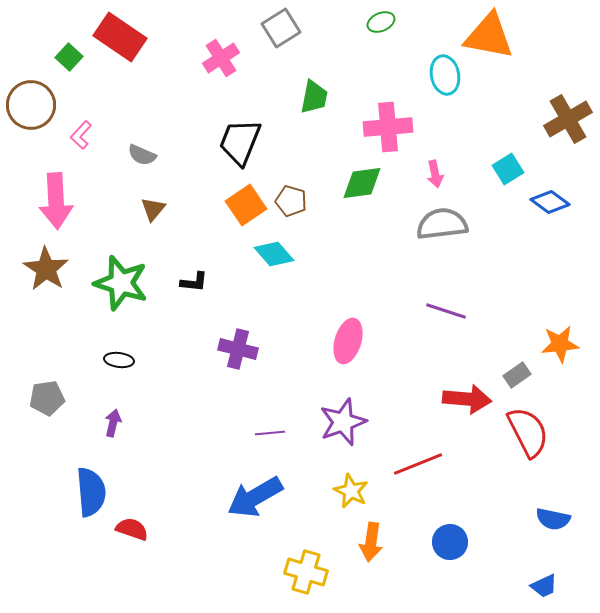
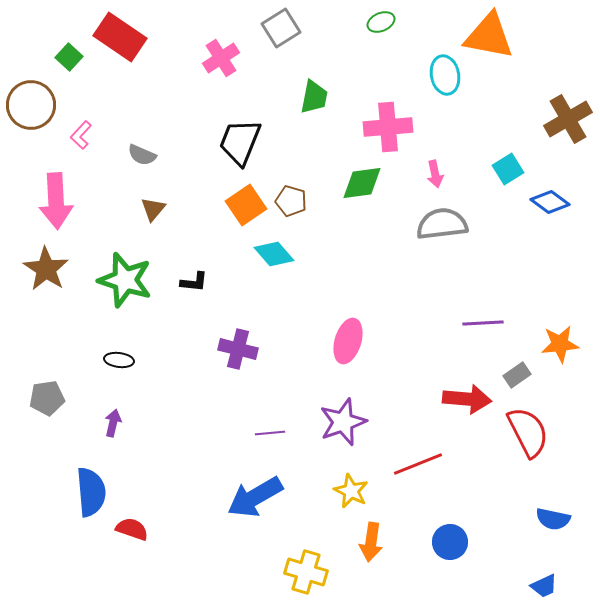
green star at (121, 283): moved 4 px right, 3 px up
purple line at (446, 311): moved 37 px right, 12 px down; rotated 21 degrees counterclockwise
